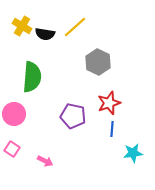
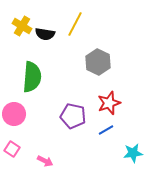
yellow line: moved 3 px up; rotated 20 degrees counterclockwise
blue line: moved 6 px left, 1 px down; rotated 56 degrees clockwise
